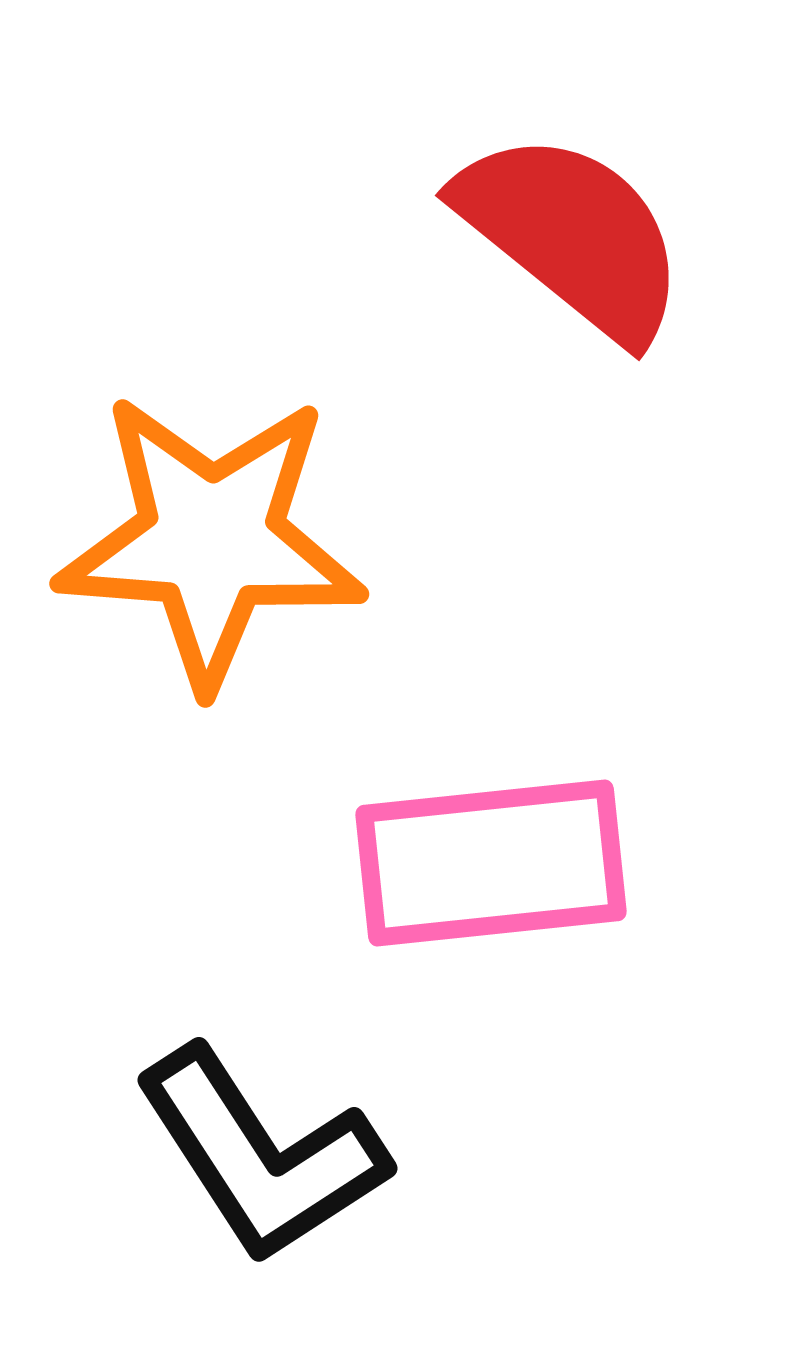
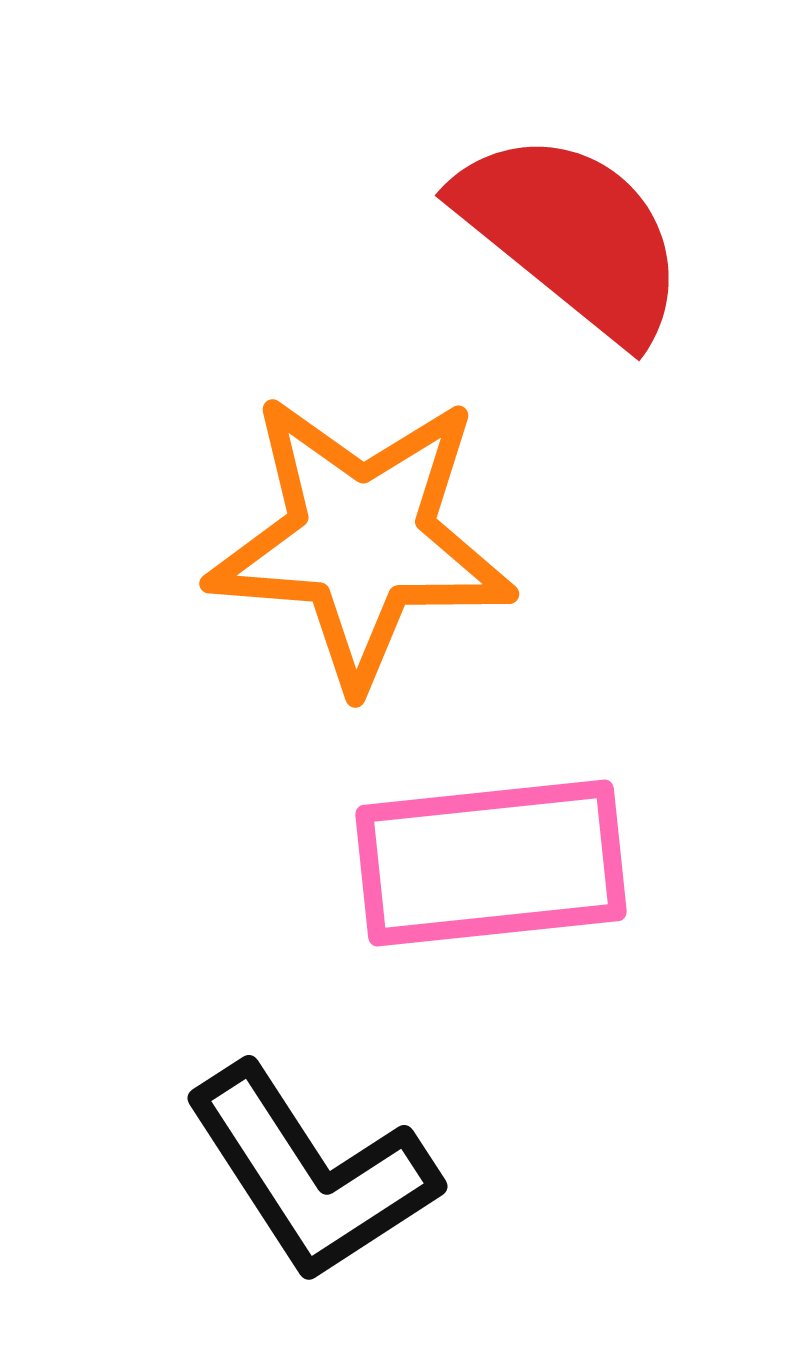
orange star: moved 150 px right
black L-shape: moved 50 px right, 18 px down
